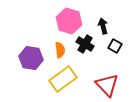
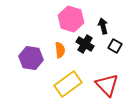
pink hexagon: moved 2 px right, 2 px up
yellow rectangle: moved 5 px right, 5 px down
